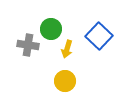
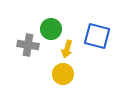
blue square: moved 2 px left; rotated 28 degrees counterclockwise
yellow circle: moved 2 px left, 7 px up
